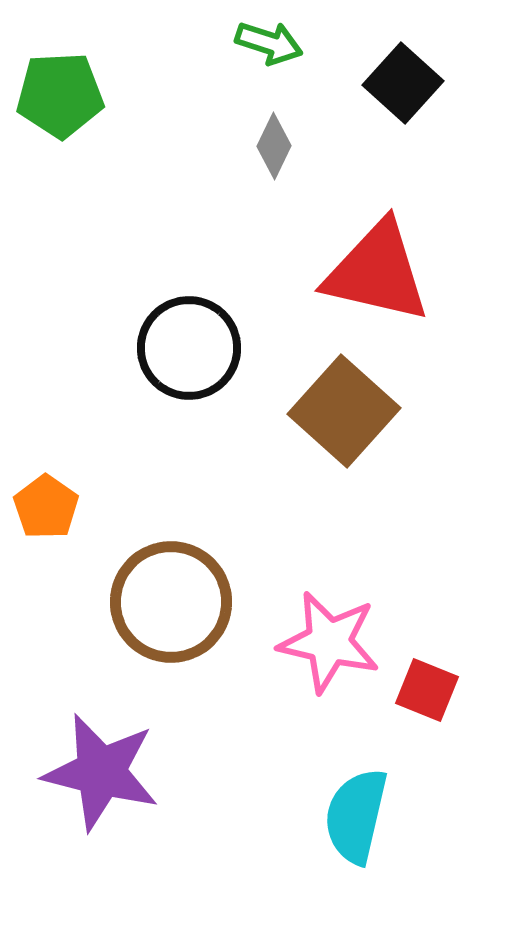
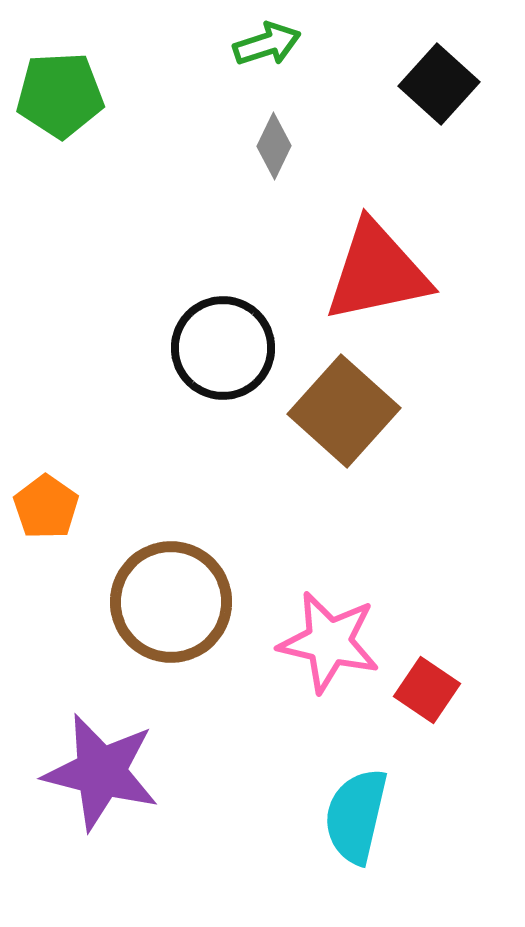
green arrow: moved 2 px left, 1 px down; rotated 36 degrees counterclockwise
black square: moved 36 px right, 1 px down
red triangle: rotated 25 degrees counterclockwise
black circle: moved 34 px right
red square: rotated 12 degrees clockwise
